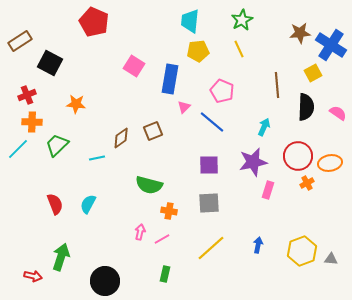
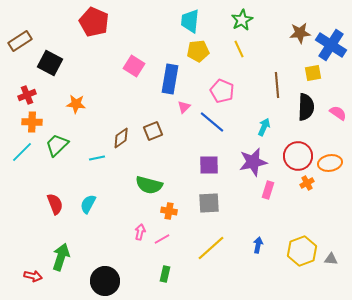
yellow square at (313, 73): rotated 18 degrees clockwise
cyan line at (18, 149): moved 4 px right, 3 px down
